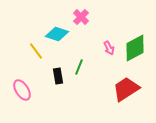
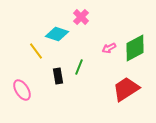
pink arrow: rotated 88 degrees clockwise
